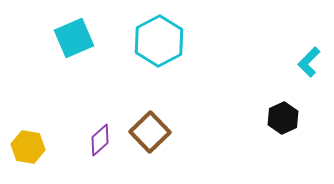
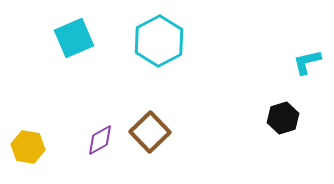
cyan L-shape: moved 2 px left; rotated 32 degrees clockwise
black hexagon: rotated 8 degrees clockwise
purple diamond: rotated 12 degrees clockwise
